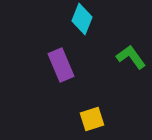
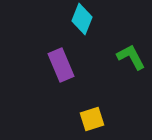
green L-shape: rotated 8 degrees clockwise
